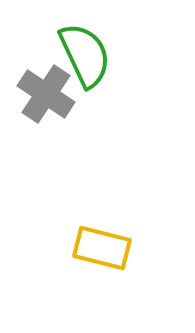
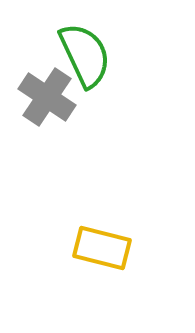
gray cross: moved 1 px right, 3 px down
